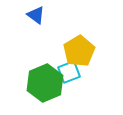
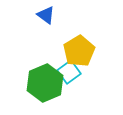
blue triangle: moved 10 px right
cyan square: rotated 15 degrees counterclockwise
